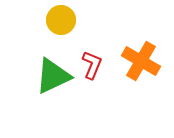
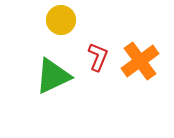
orange cross: moved 1 px left; rotated 24 degrees clockwise
red L-shape: moved 6 px right, 8 px up
